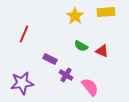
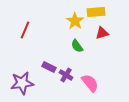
yellow rectangle: moved 10 px left
yellow star: moved 5 px down
red line: moved 1 px right, 4 px up
green semicircle: moved 4 px left; rotated 24 degrees clockwise
red triangle: moved 18 px up; rotated 40 degrees counterclockwise
purple rectangle: moved 1 px left, 8 px down
pink semicircle: moved 4 px up
